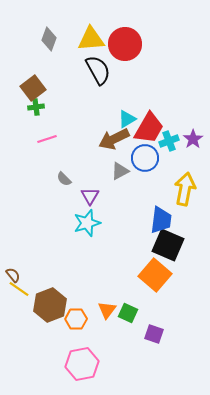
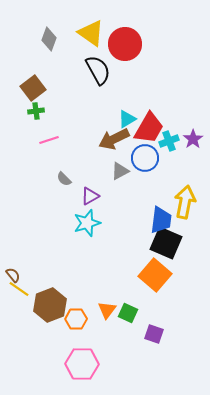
yellow triangle: moved 6 px up; rotated 40 degrees clockwise
green cross: moved 4 px down
pink line: moved 2 px right, 1 px down
yellow arrow: moved 13 px down
purple triangle: rotated 30 degrees clockwise
black square: moved 2 px left, 2 px up
pink hexagon: rotated 12 degrees clockwise
